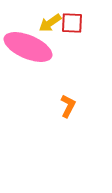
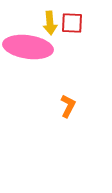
yellow arrow: rotated 60 degrees counterclockwise
pink ellipse: rotated 15 degrees counterclockwise
